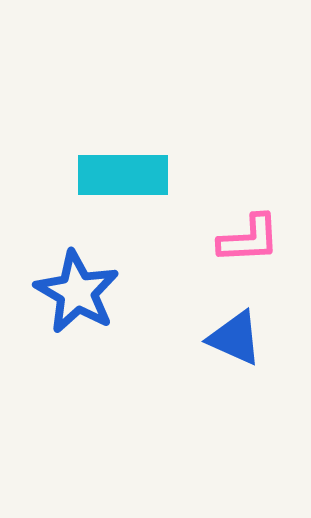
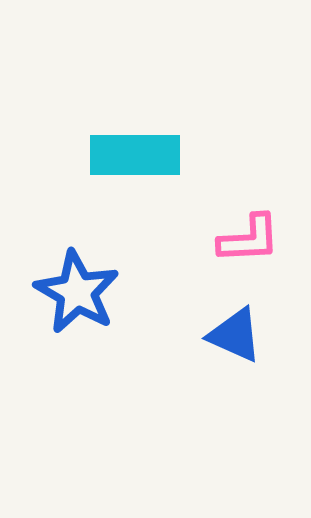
cyan rectangle: moved 12 px right, 20 px up
blue triangle: moved 3 px up
